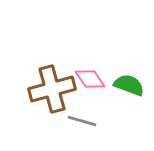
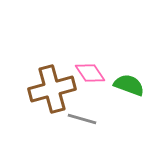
pink diamond: moved 6 px up
gray line: moved 2 px up
